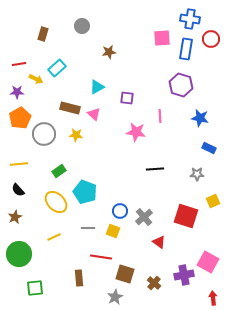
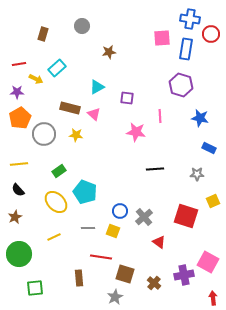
red circle at (211, 39): moved 5 px up
